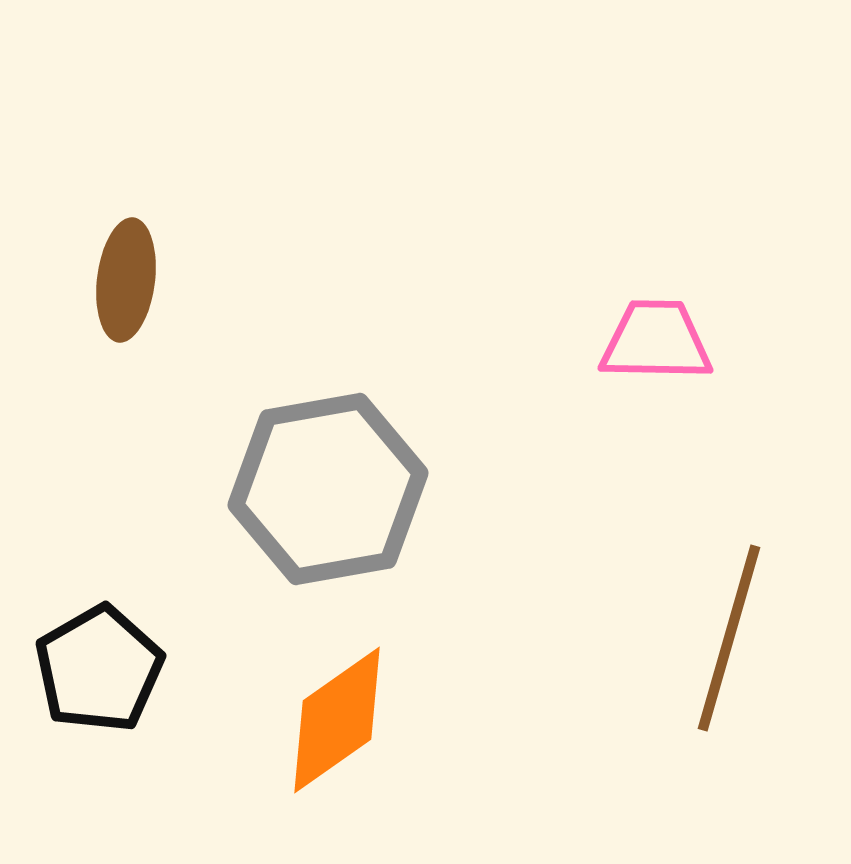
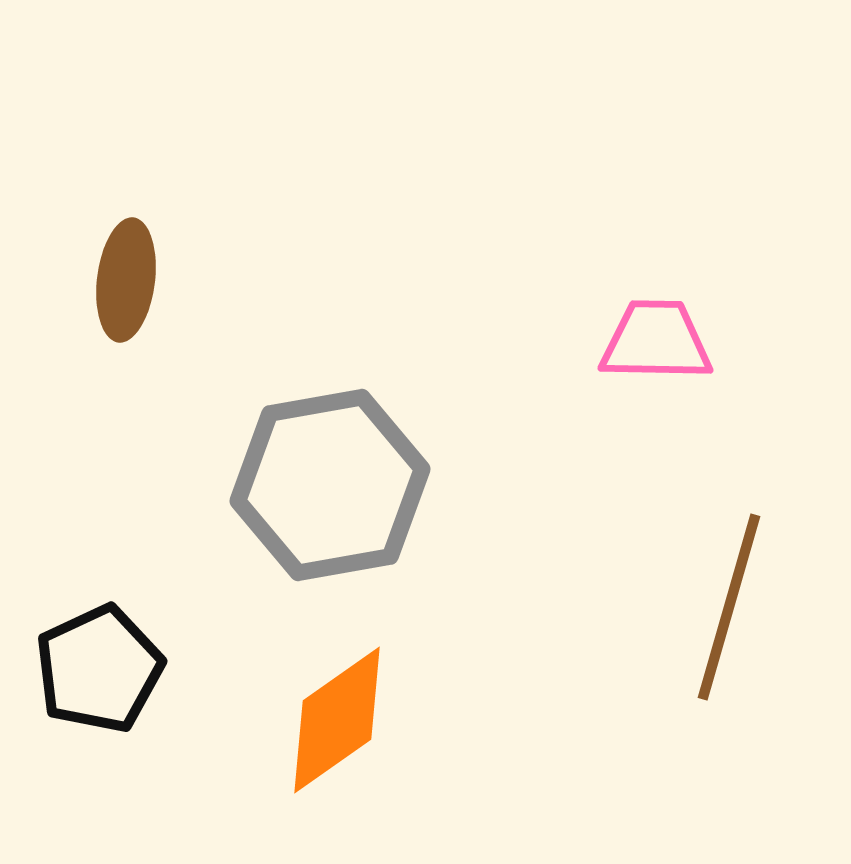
gray hexagon: moved 2 px right, 4 px up
brown line: moved 31 px up
black pentagon: rotated 5 degrees clockwise
